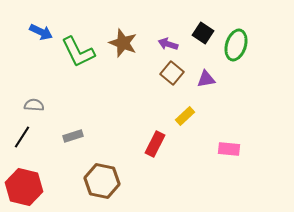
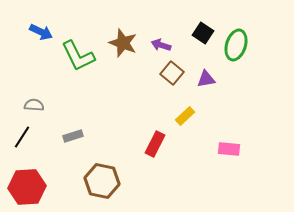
purple arrow: moved 7 px left, 1 px down
green L-shape: moved 4 px down
red hexagon: moved 3 px right; rotated 18 degrees counterclockwise
